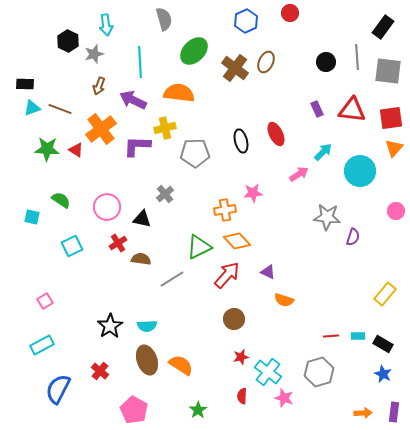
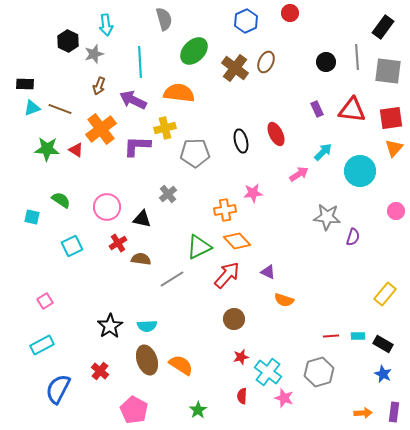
gray cross at (165, 194): moved 3 px right
